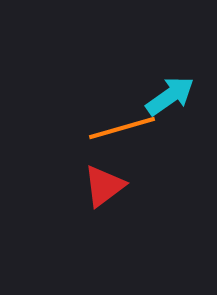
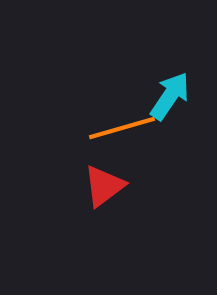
cyan arrow: rotated 21 degrees counterclockwise
